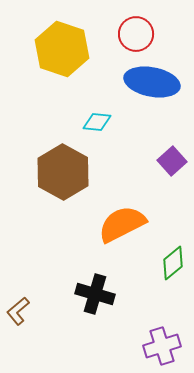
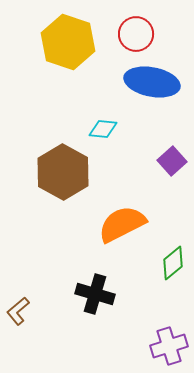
yellow hexagon: moved 6 px right, 7 px up
cyan diamond: moved 6 px right, 7 px down
purple cross: moved 7 px right
